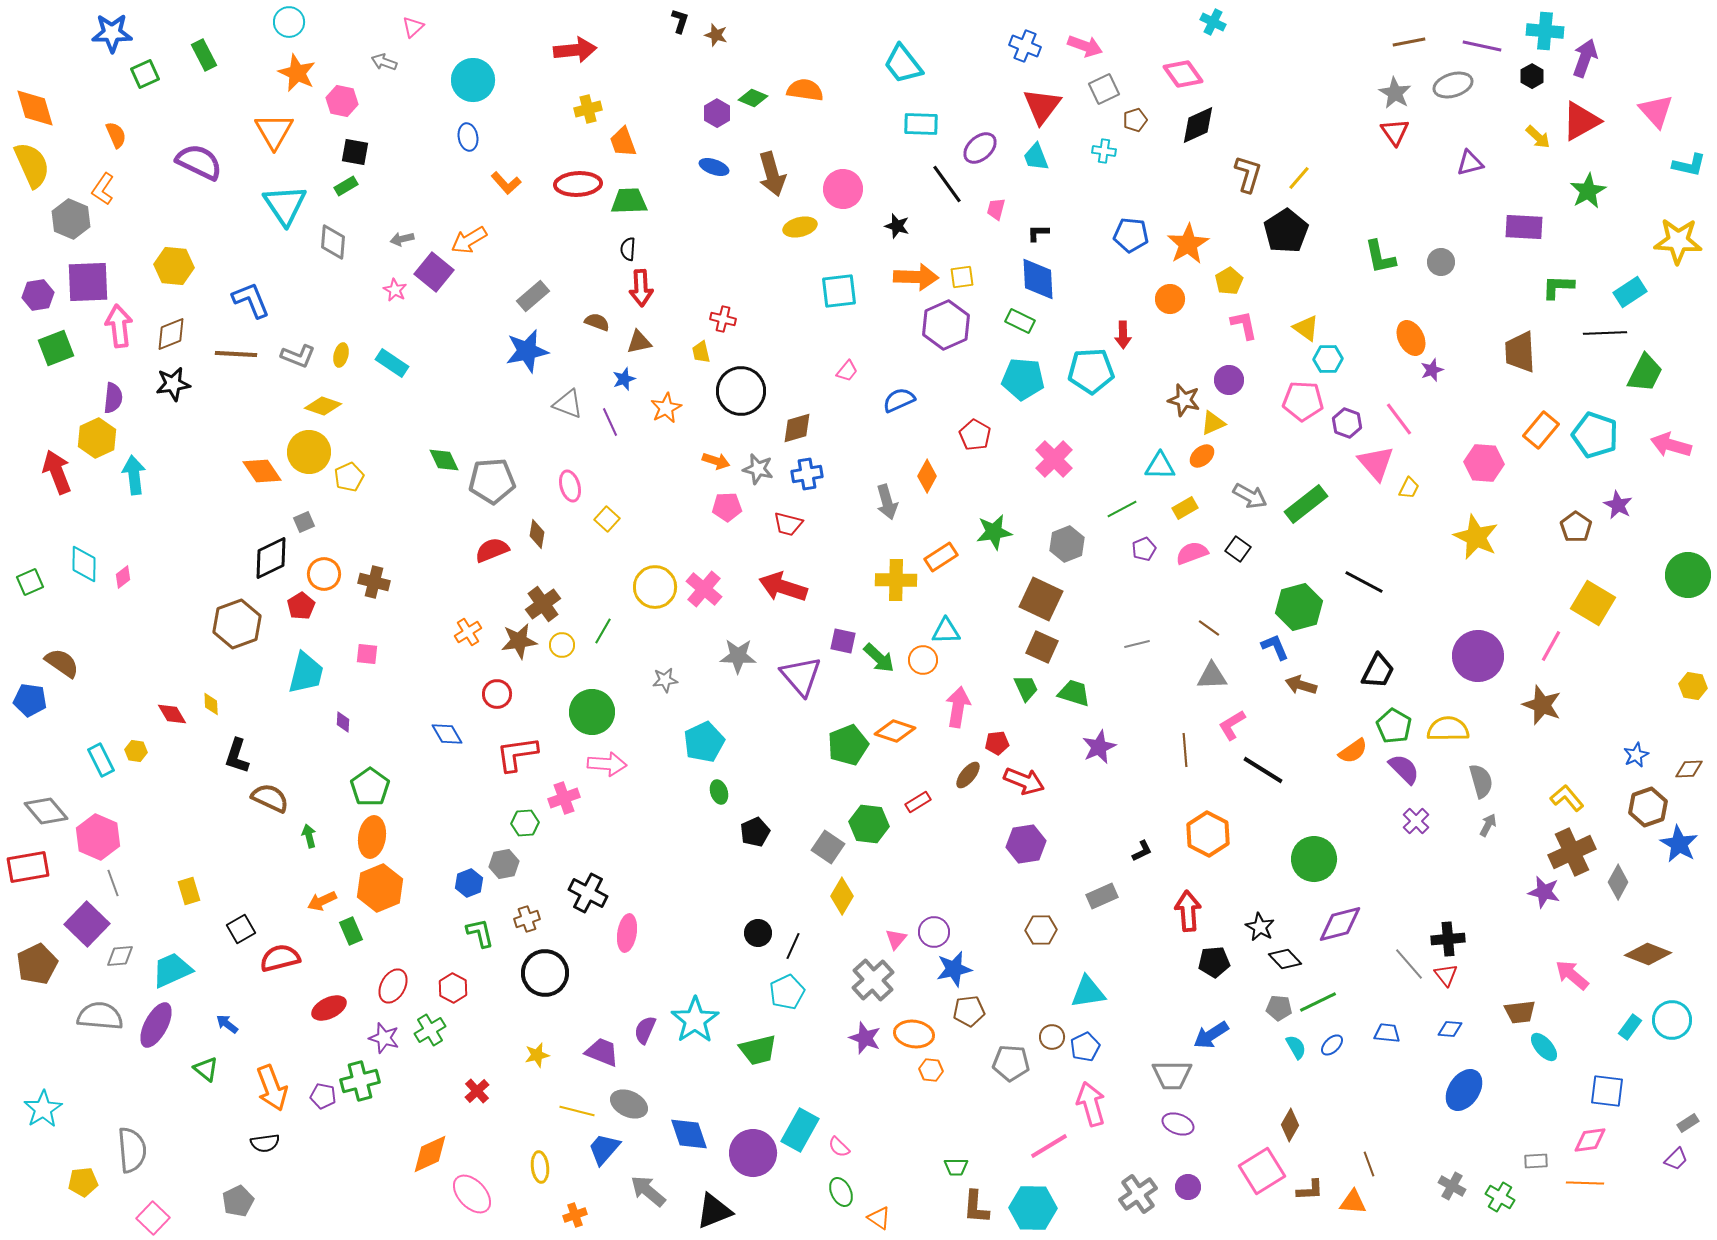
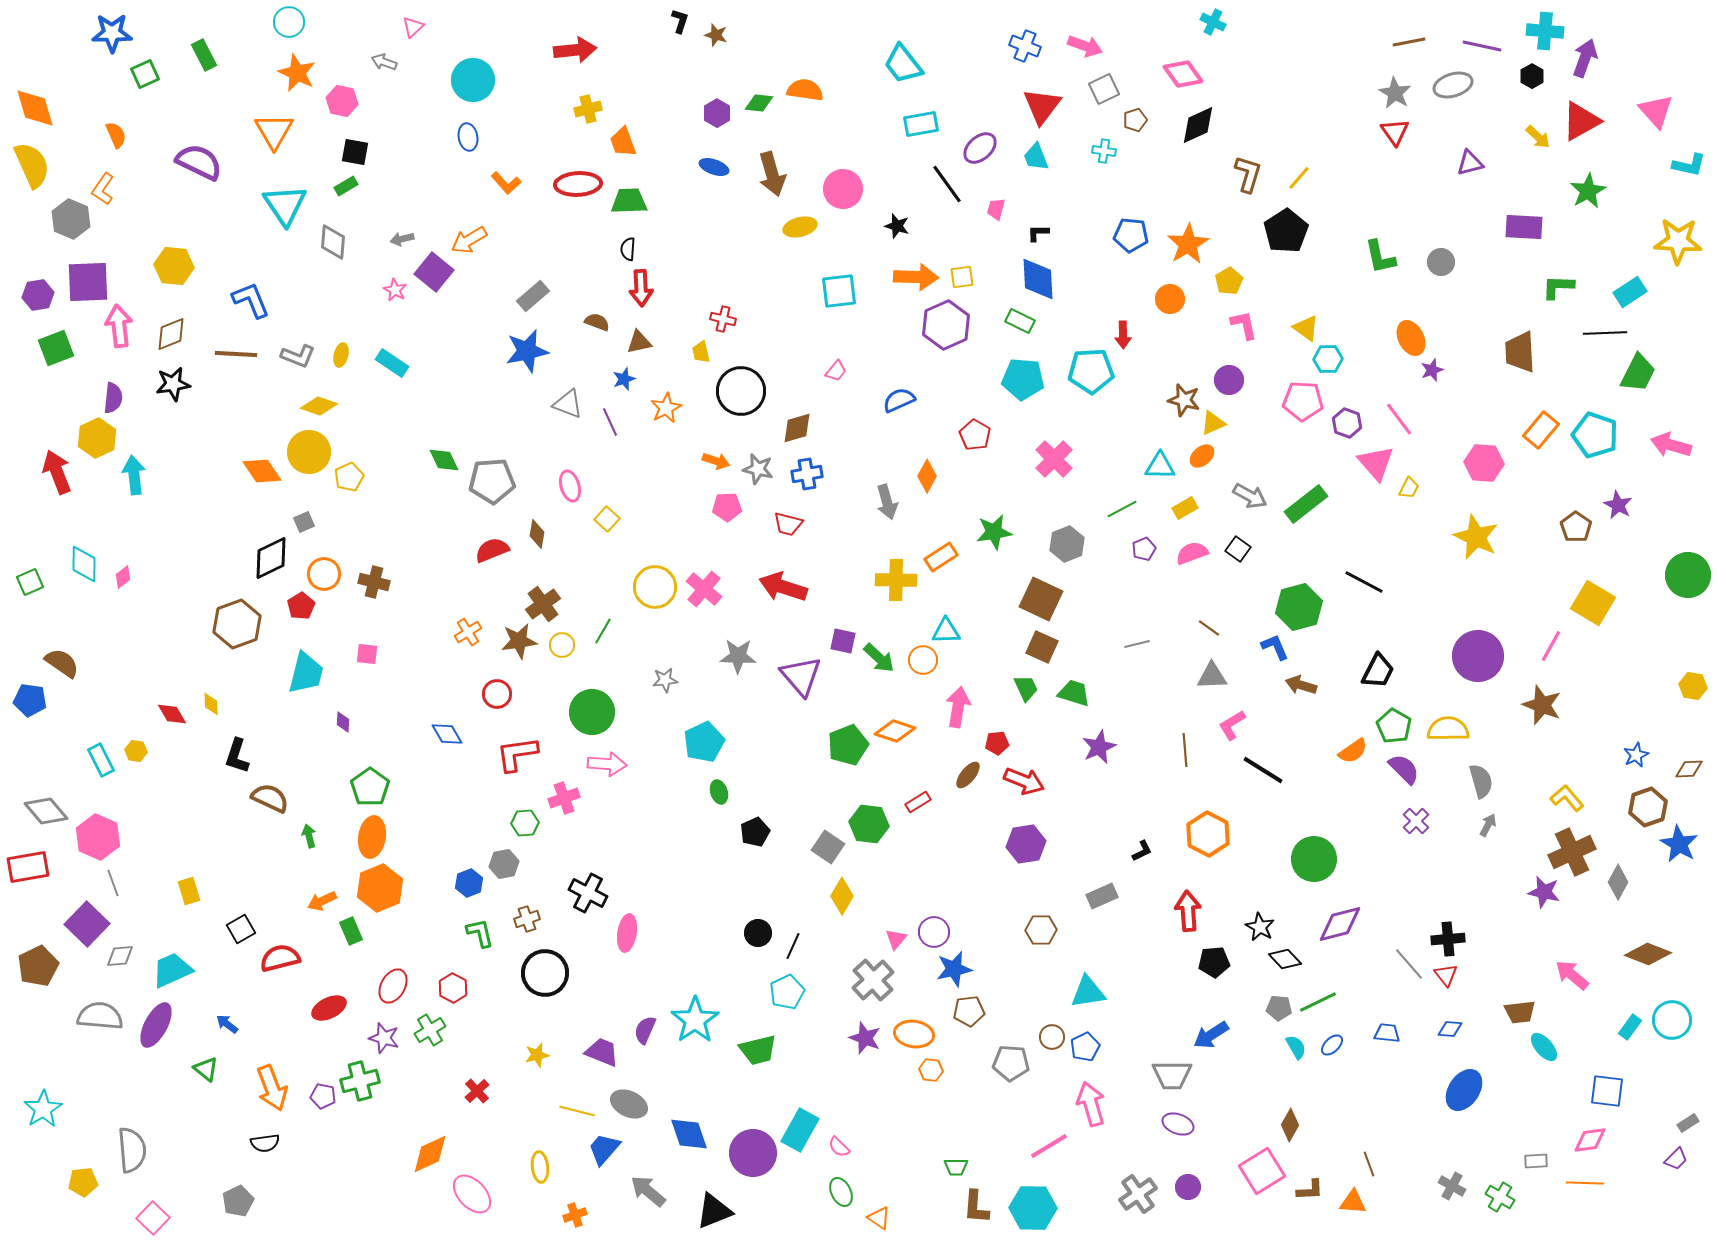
green diamond at (753, 98): moved 6 px right, 5 px down; rotated 16 degrees counterclockwise
cyan rectangle at (921, 124): rotated 12 degrees counterclockwise
pink trapezoid at (847, 371): moved 11 px left
green trapezoid at (1645, 373): moved 7 px left
yellow diamond at (323, 406): moved 4 px left
brown pentagon at (37, 964): moved 1 px right, 2 px down
